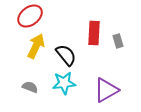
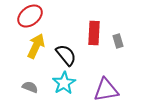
cyan star: rotated 25 degrees counterclockwise
purple triangle: rotated 20 degrees clockwise
